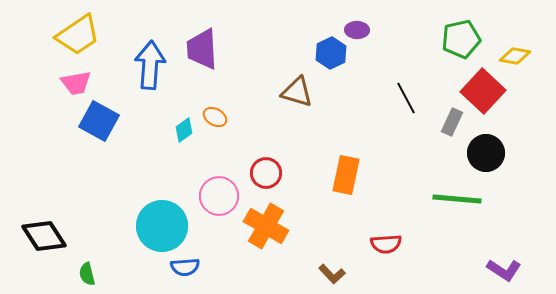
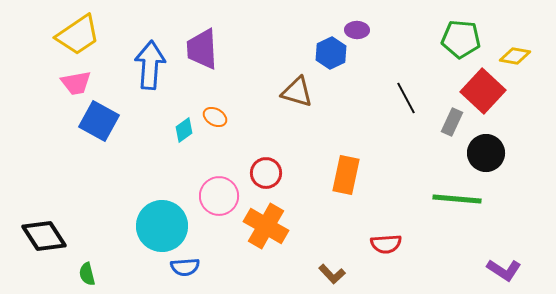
green pentagon: rotated 18 degrees clockwise
